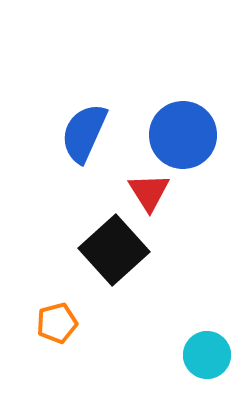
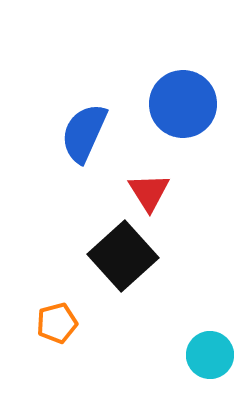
blue circle: moved 31 px up
black square: moved 9 px right, 6 px down
cyan circle: moved 3 px right
